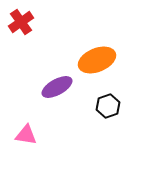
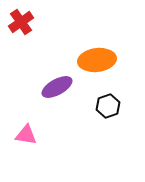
orange ellipse: rotated 15 degrees clockwise
